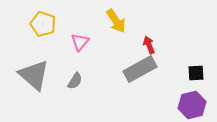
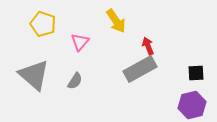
red arrow: moved 1 px left, 1 px down
